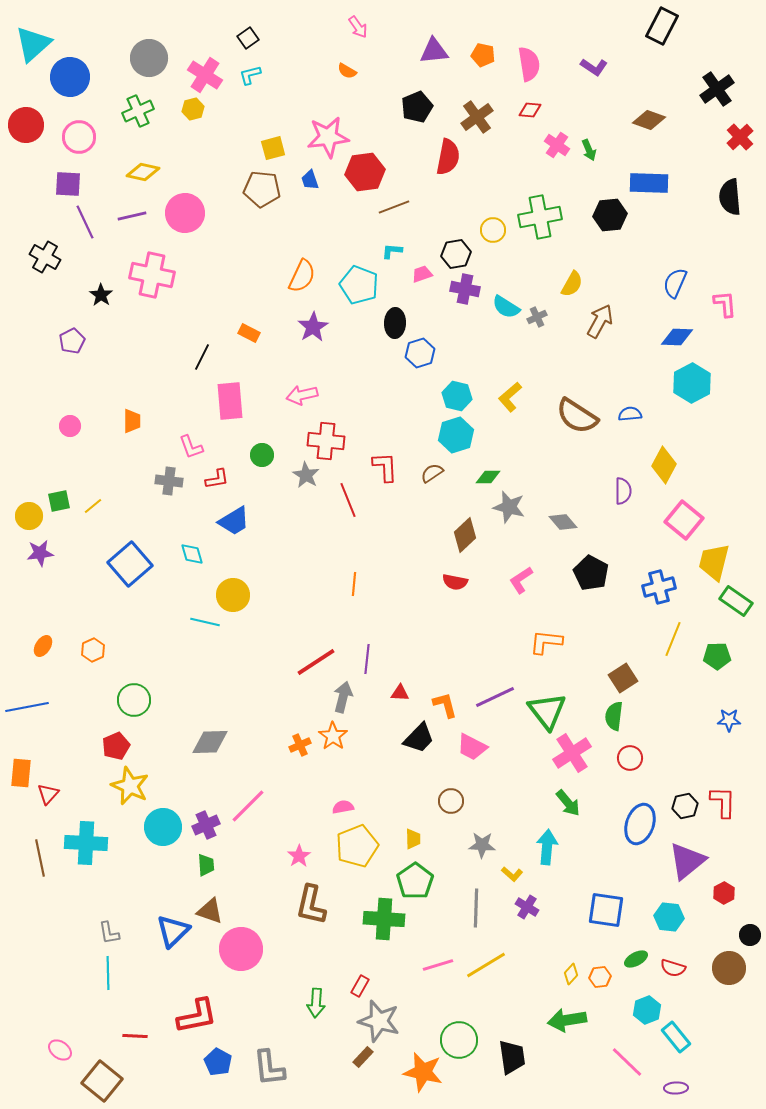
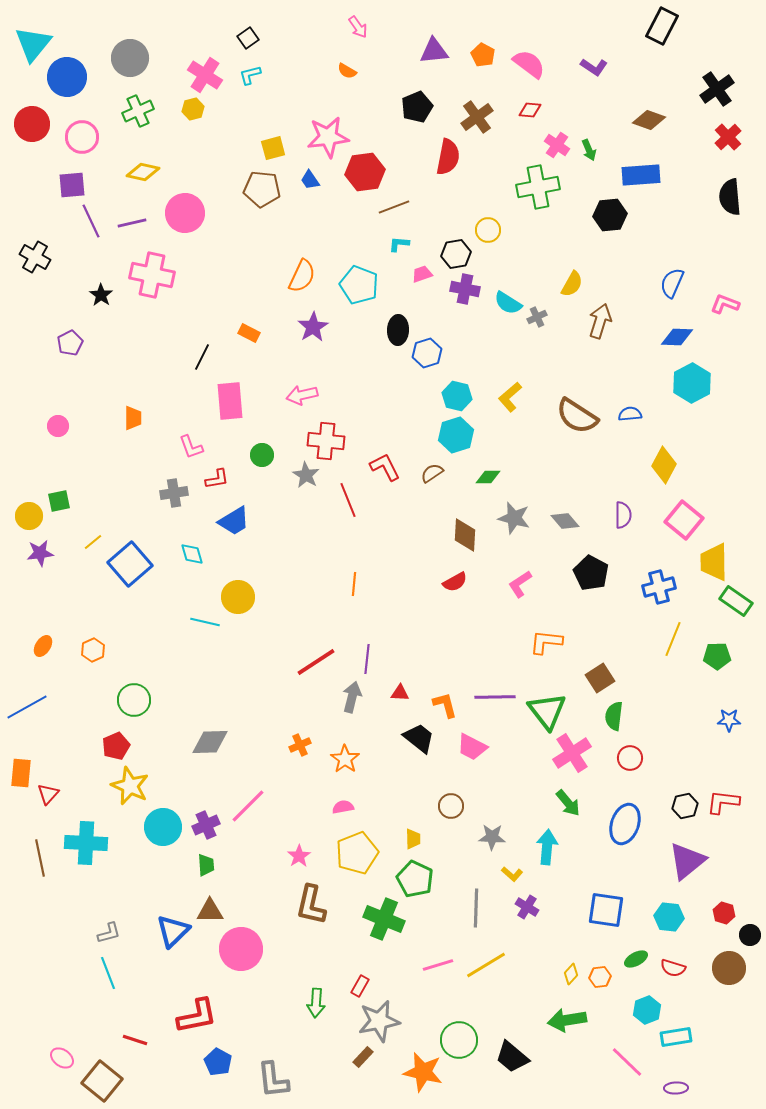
cyan triangle at (33, 44): rotated 9 degrees counterclockwise
orange pentagon at (483, 55): rotated 15 degrees clockwise
gray circle at (149, 58): moved 19 px left
pink semicircle at (529, 64): rotated 44 degrees counterclockwise
blue circle at (70, 77): moved 3 px left
red circle at (26, 125): moved 6 px right, 1 px up
pink circle at (79, 137): moved 3 px right
red cross at (740, 137): moved 12 px left
blue trapezoid at (310, 180): rotated 15 degrees counterclockwise
blue rectangle at (649, 183): moved 8 px left, 8 px up; rotated 6 degrees counterclockwise
purple square at (68, 184): moved 4 px right, 1 px down; rotated 8 degrees counterclockwise
purple line at (132, 216): moved 7 px down
green cross at (540, 217): moved 2 px left, 30 px up
purple line at (85, 222): moved 6 px right, 1 px up
yellow circle at (493, 230): moved 5 px left
cyan L-shape at (392, 251): moved 7 px right, 7 px up
black cross at (45, 257): moved 10 px left
blue semicircle at (675, 283): moved 3 px left
pink L-shape at (725, 304): rotated 64 degrees counterclockwise
cyan semicircle at (506, 307): moved 2 px right, 4 px up
brown arrow at (600, 321): rotated 12 degrees counterclockwise
black ellipse at (395, 323): moved 3 px right, 7 px down
purple pentagon at (72, 341): moved 2 px left, 2 px down
blue hexagon at (420, 353): moved 7 px right
orange trapezoid at (132, 421): moved 1 px right, 3 px up
pink circle at (70, 426): moved 12 px left
red L-shape at (385, 467): rotated 24 degrees counterclockwise
gray cross at (169, 481): moved 5 px right, 12 px down; rotated 16 degrees counterclockwise
purple semicircle at (623, 491): moved 24 px down
yellow line at (93, 506): moved 36 px down
gray star at (509, 507): moved 5 px right, 11 px down
gray diamond at (563, 522): moved 2 px right, 1 px up
brown diamond at (465, 535): rotated 44 degrees counterclockwise
yellow trapezoid at (714, 562): rotated 15 degrees counterclockwise
pink L-shape at (521, 580): moved 1 px left, 4 px down
red semicircle at (455, 582): rotated 40 degrees counterclockwise
yellow circle at (233, 595): moved 5 px right, 2 px down
brown square at (623, 678): moved 23 px left
gray arrow at (343, 697): moved 9 px right
purple line at (495, 697): rotated 24 degrees clockwise
blue line at (27, 707): rotated 18 degrees counterclockwise
orange star at (333, 736): moved 12 px right, 23 px down
black trapezoid at (419, 738): rotated 96 degrees counterclockwise
brown circle at (451, 801): moved 5 px down
red L-shape at (723, 802): rotated 84 degrees counterclockwise
blue ellipse at (640, 824): moved 15 px left
gray star at (482, 845): moved 10 px right, 8 px up
yellow pentagon at (357, 846): moved 7 px down
green pentagon at (415, 881): moved 2 px up; rotated 12 degrees counterclockwise
red hexagon at (724, 893): moved 20 px down; rotated 15 degrees counterclockwise
brown triangle at (210, 911): rotated 20 degrees counterclockwise
green cross at (384, 919): rotated 18 degrees clockwise
gray L-shape at (109, 933): rotated 95 degrees counterclockwise
cyan line at (108, 973): rotated 20 degrees counterclockwise
gray star at (379, 1021): rotated 27 degrees counterclockwise
red line at (135, 1036): moved 4 px down; rotated 15 degrees clockwise
cyan rectangle at (676, 1037): rotated 60 degrees counterclockwise
pink ellipse at (60, 1050): moved 2 px right, 8 px down
black trapezoid at (512, 1057): rotated 138 degrees clockwise
gray L-shape at (269, 1068): moved 4 px right, 12 px down
